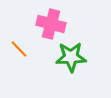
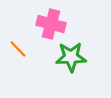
orange line: moved 1 px left
